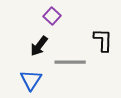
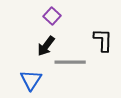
black arrow: moved 7 px right
